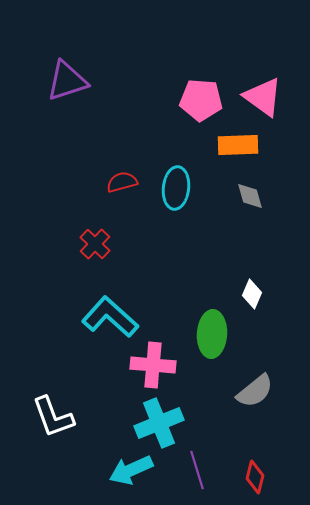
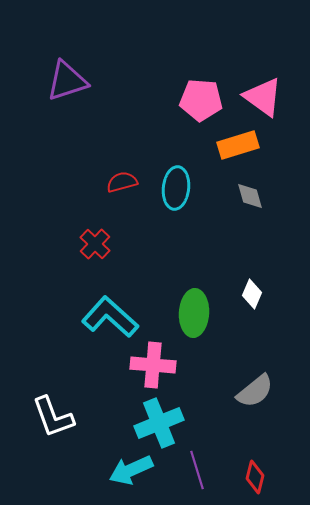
orange rectangle: rotated 15 degrees counterclockwise
green ellipse: moved 18 px left, 21 px up
